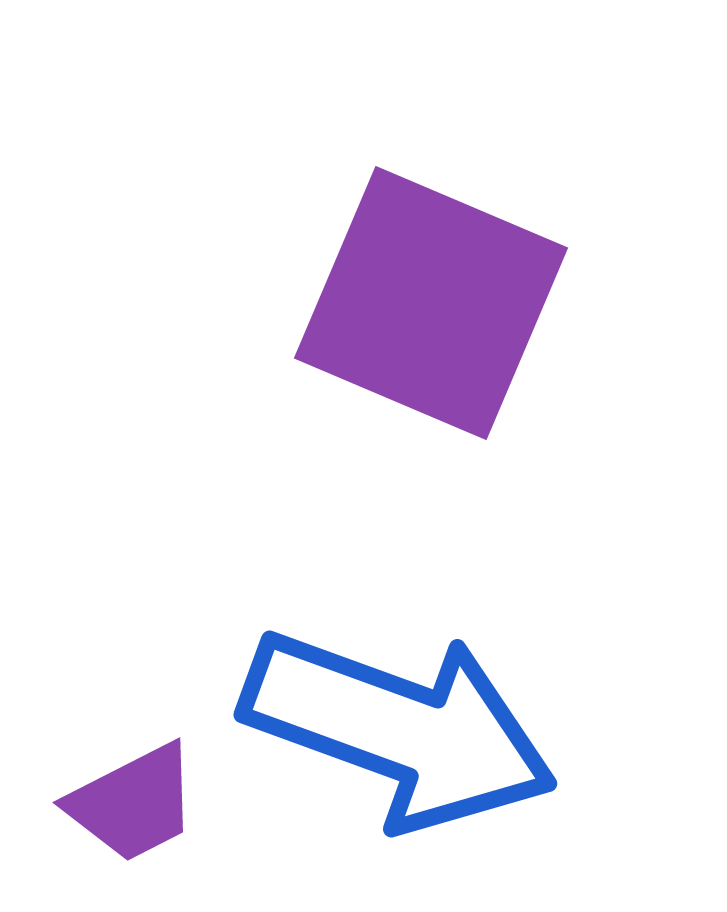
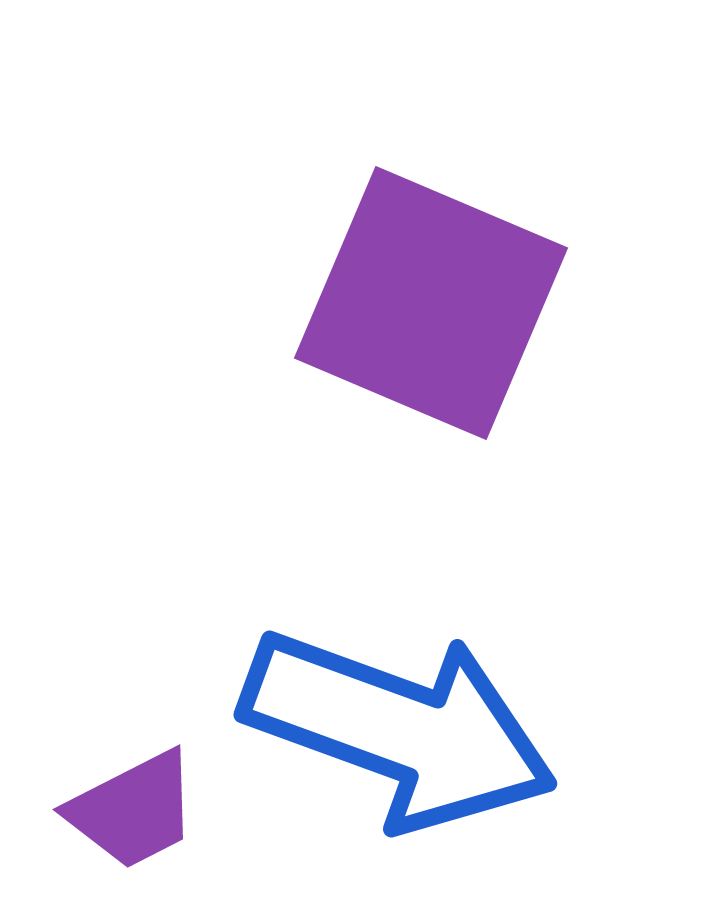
purple trapezoid: moved 7 px down
